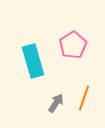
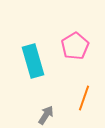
pink pentagon: moved 2 px right, 1 px down
gray arrow: moved 10 px left, 12 px down
